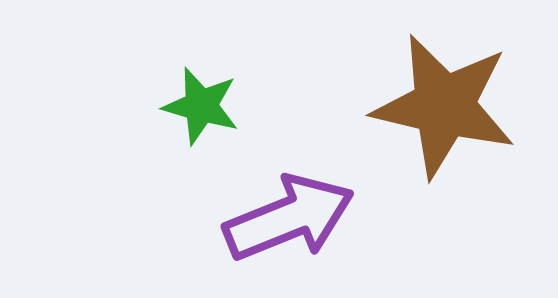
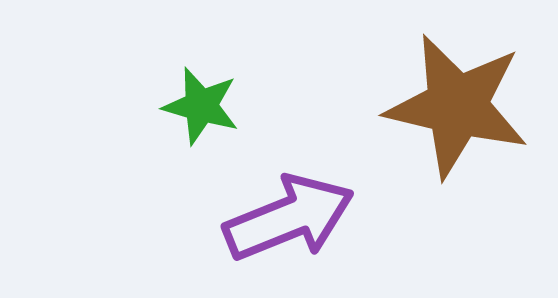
brown star: moved 13 px right
